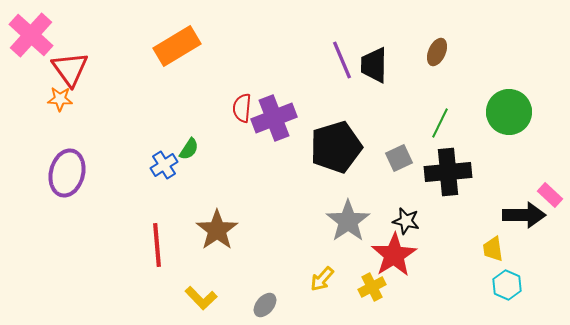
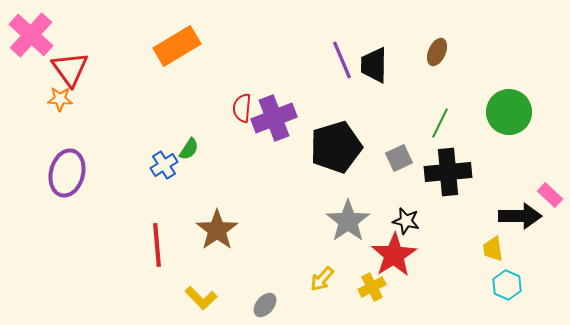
black arrow: moved 4 px left, 1 px down
